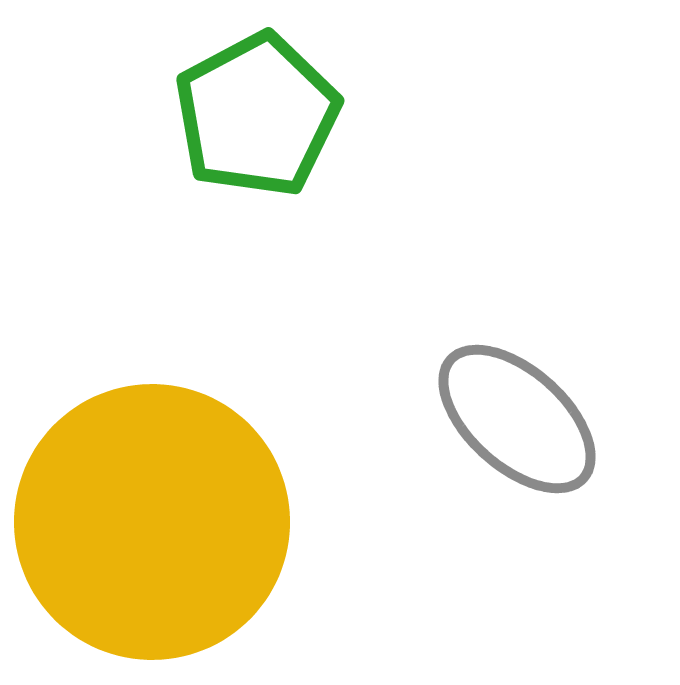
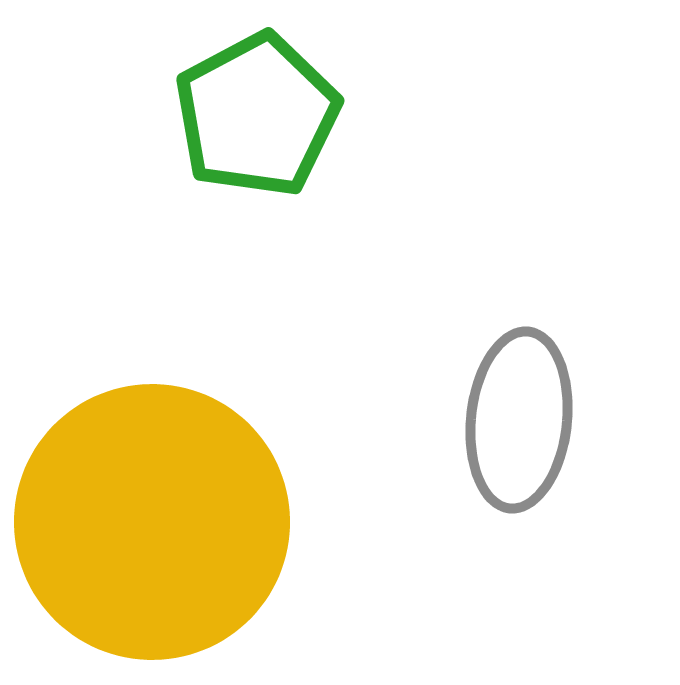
gray ellipse: moved 2 px right, 1 px down; rotated 54 degrees clockwise
